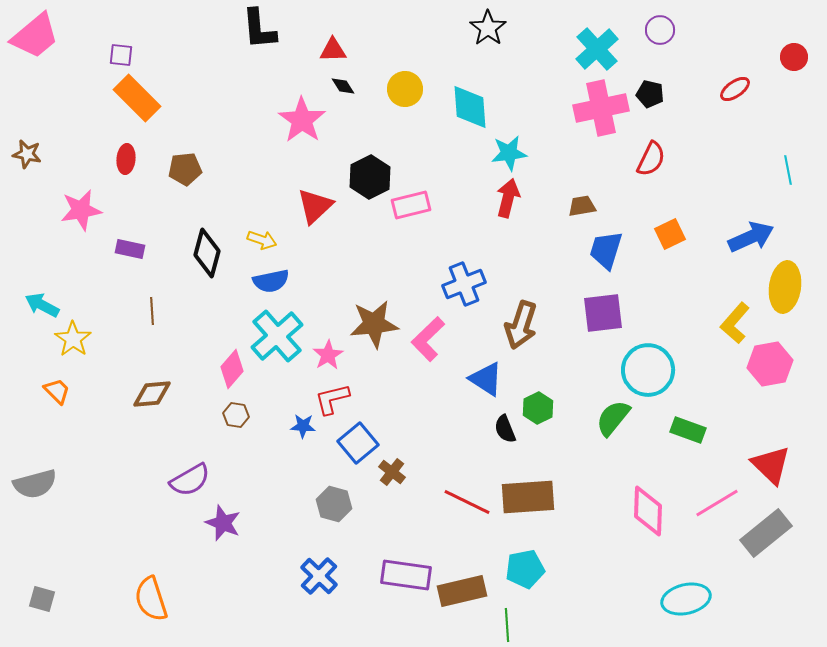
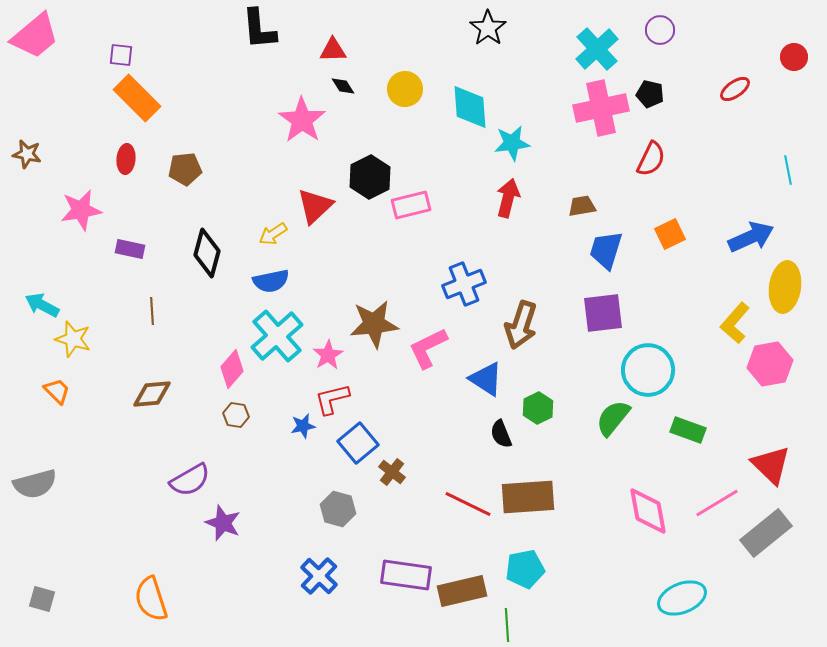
cyan star at (509, 153): moved 3 px right, 10 px up
yellow arrow at (262, 240): moved 11 px right, 6 px up; rotated 128 degrees clockwise
yellow star at (73, 339): rotated 18 degrees counterclockwise
pink L-shape at (428, 339): moved 9 px down; rotated 18 degrees clockwise
blue star at (303, 426): rotated 15 degrees counterclockwise
black semicircle at (505, 429): moved 4 px left, 5 px down
red line at (467, 502): moved 1 px right, 2 px down
gray hexagon at (334, 504): moved 4 px right, 5 px down
pink diamond at (648, 511): rotated 12 degrees counterclockwise
cyan ellipse at (686, 599): moved 4 px left, 1 px up; rotated 9 degrees counterclockwise
